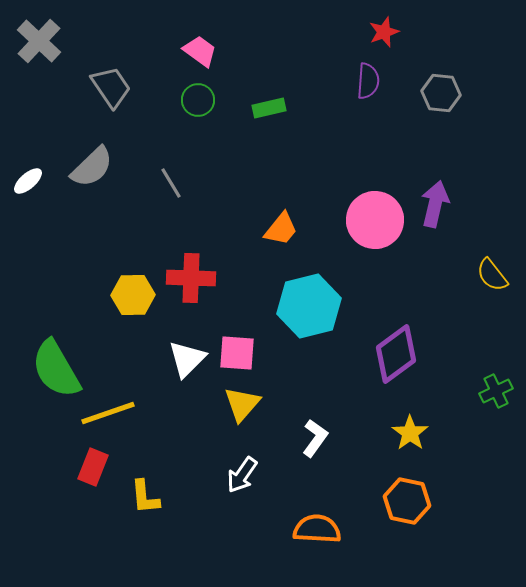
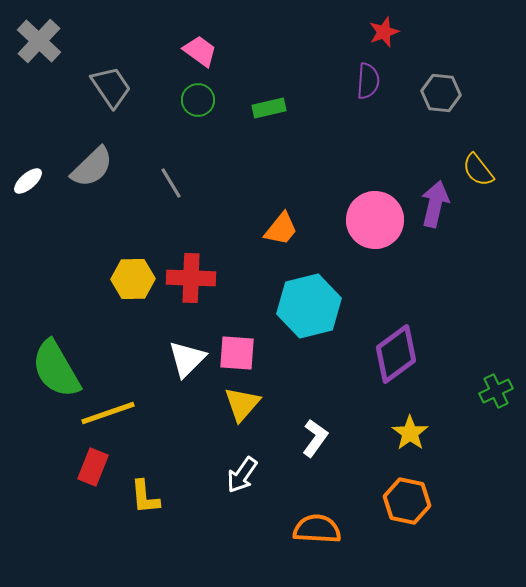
yellow semicircle: moved 14 px left, 105 px up
yellow hexagon: moved 16 px up
